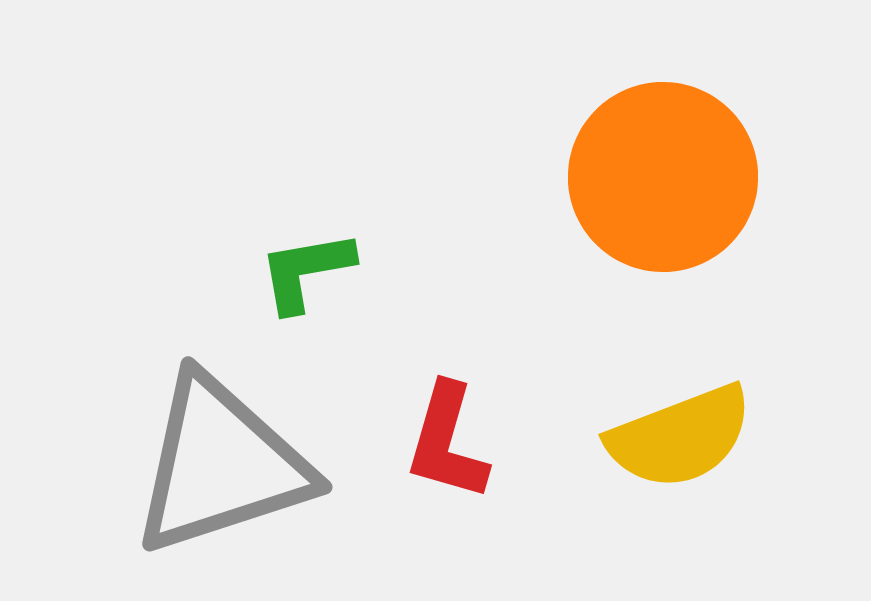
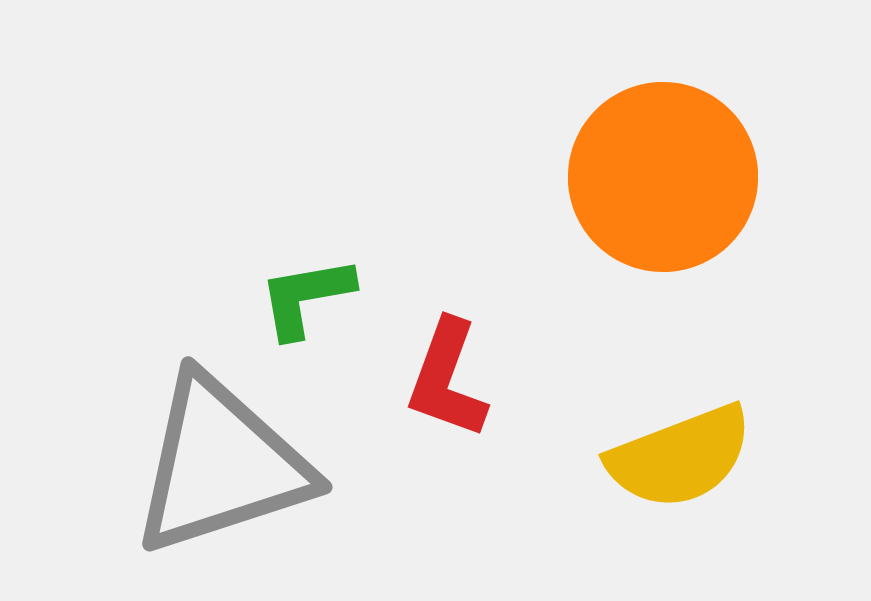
green L-shape: moved 26 px down
yellow semicircle: moved 20 px down
red L-shape: moved 63 px up; rotated 4 degrees clockwise
